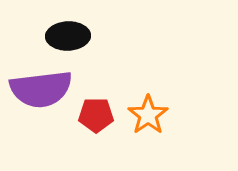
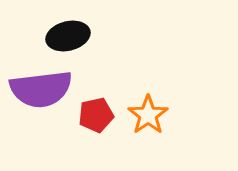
black ellipse: rotated 12 degrees counterclockwise
red pentagon: rotated 12 degrees counterclockwise
